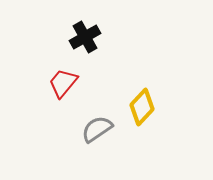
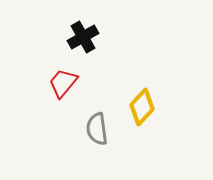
black cross: moved 2 px left
gray semicircle: rotated 64 degrees counterclockwise
